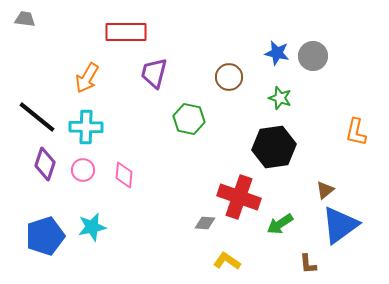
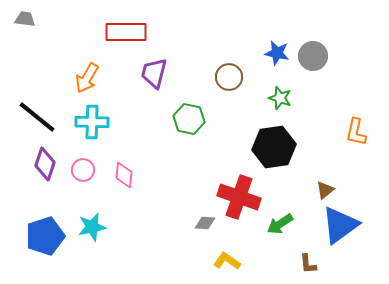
cyan cross: moved 6 px right, 5 px up
